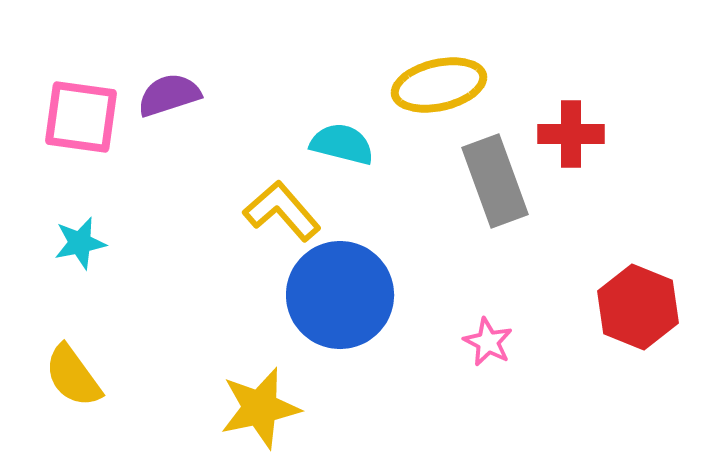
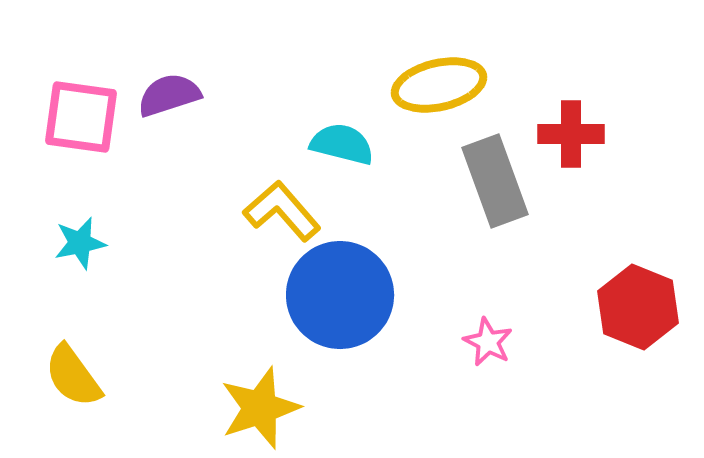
yellow star: rotated 6 degrees counterclockwise
